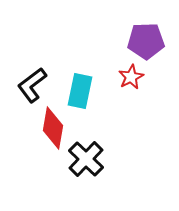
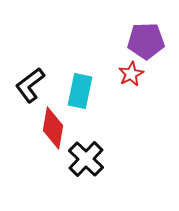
red star: moved 3 px up
black L-shape: moved 2 px left
